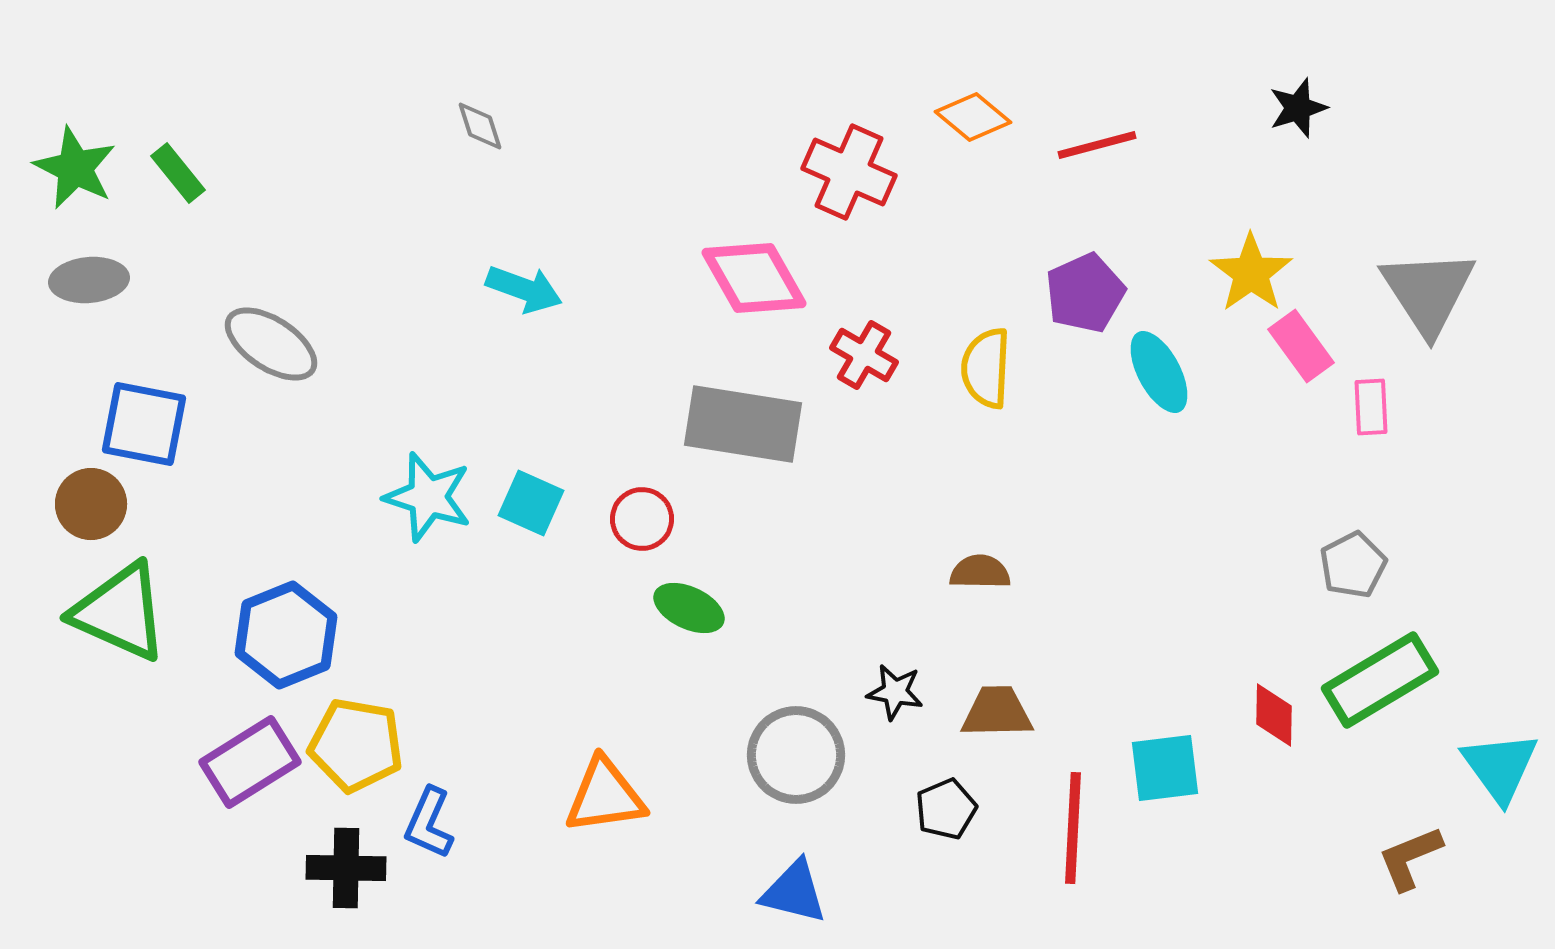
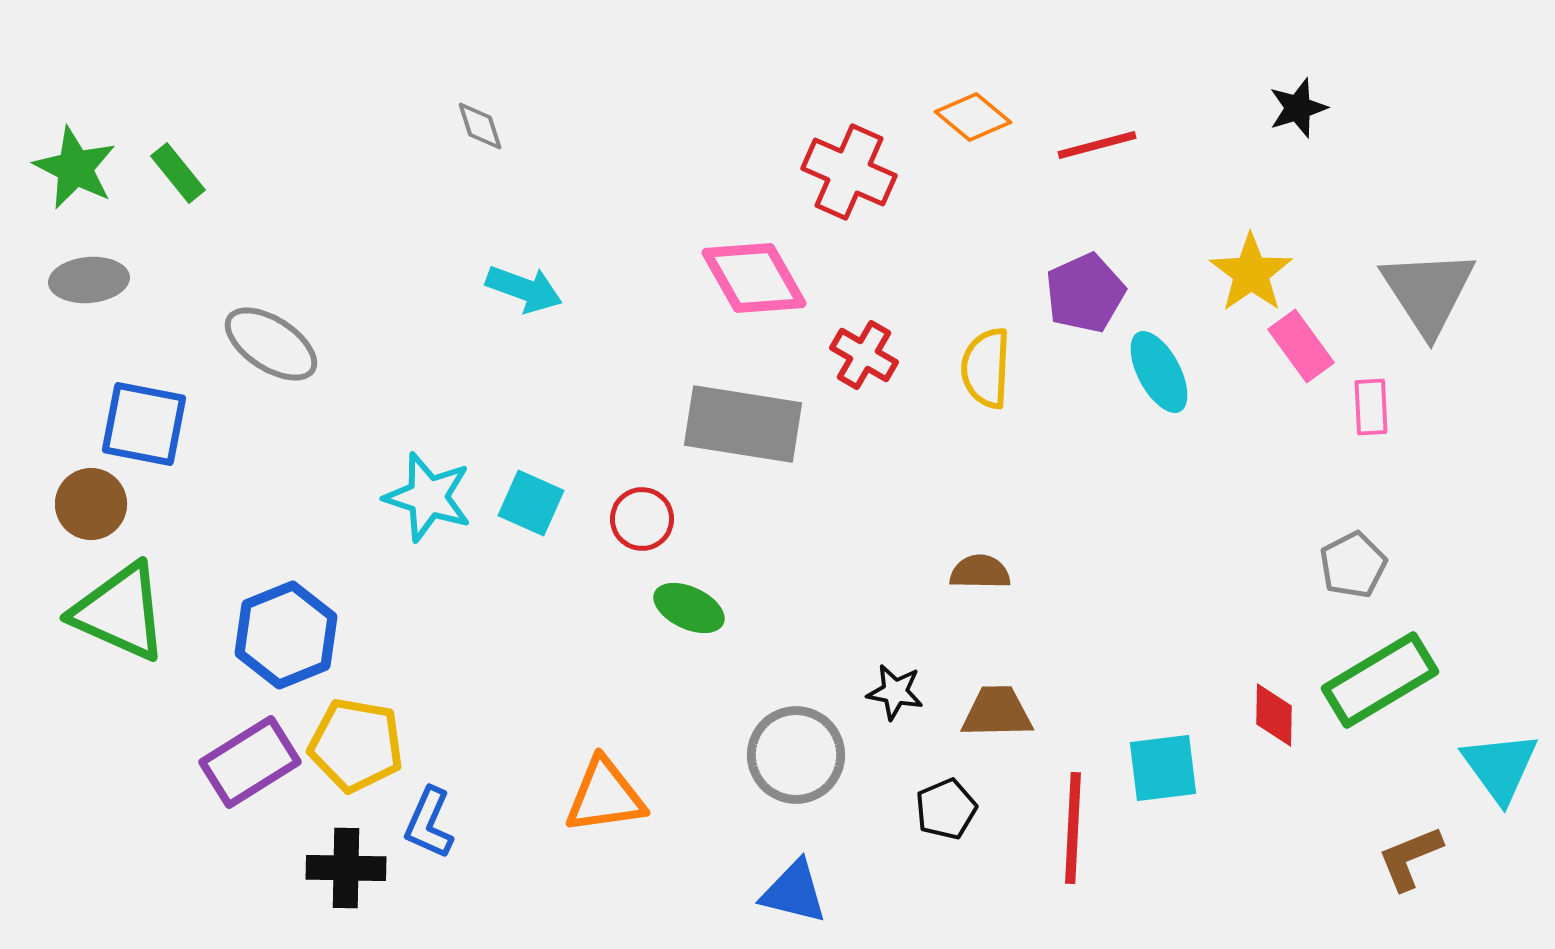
cyan square at (1165, 768): moved 2 px left
